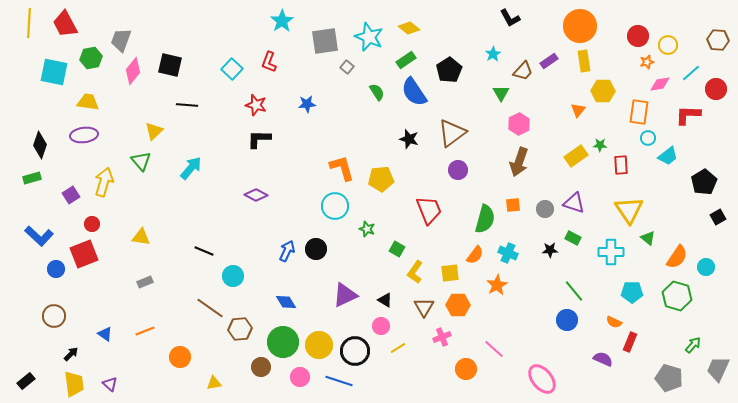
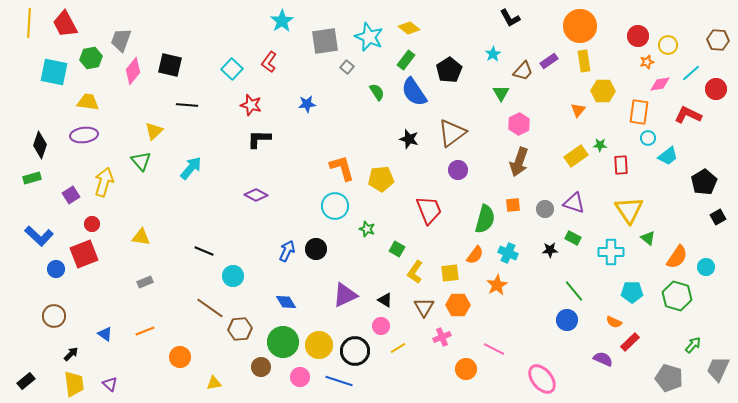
green rectangle at (406, 60): rotated 18 degrees counterclockwise
red L-shape at (269, 62): rotated 15 degrees clockwise
red star at (256, 105): moved 5 px left
red L-shape at (688, 115): rotated 24 degrees clockwise
red rectangle at (630, 342): rotated 24 degrees clockwise
pink line at (494, 349): rotated 15 degrees counterclockwise
